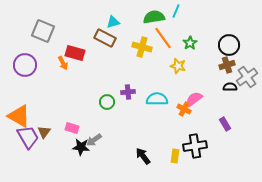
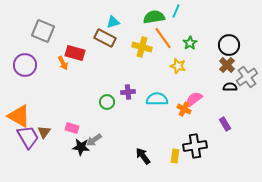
brown cross: rotated 28 degrees counterclockwise
